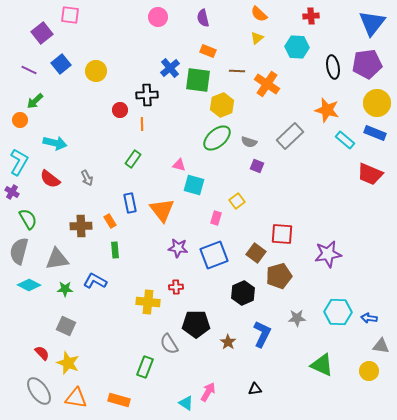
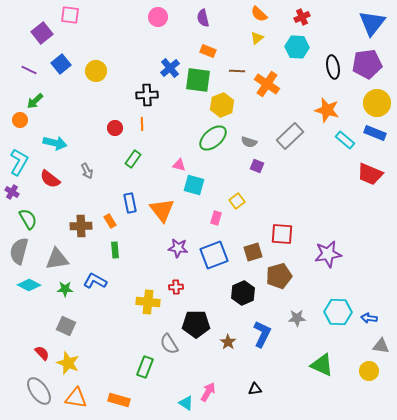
red cross at (311, 16): moved 9 px left, 1 px down; rotated 21 degrees counterclockwise
red circle at (120, 110): moved 5 px left, 18 px down
green ellipse at (217, 138): moved 4 px left
gray arrow at (87, 178): moved 7 px up
brown square at (256, 253): moved 3 px left, 1 px up; rotated 36 degrees clockwise
